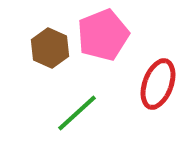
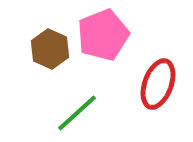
brown hexagon: moved 1 px down
